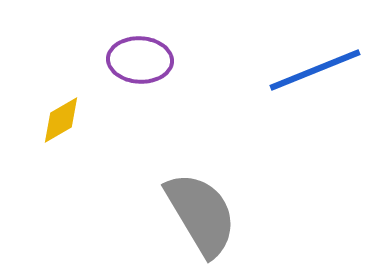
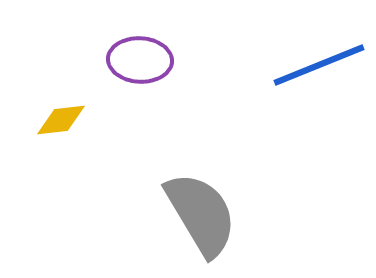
blue line: moved 4 px right, 5 px up
yellow diamond: rotated 24 degrees clockwise
